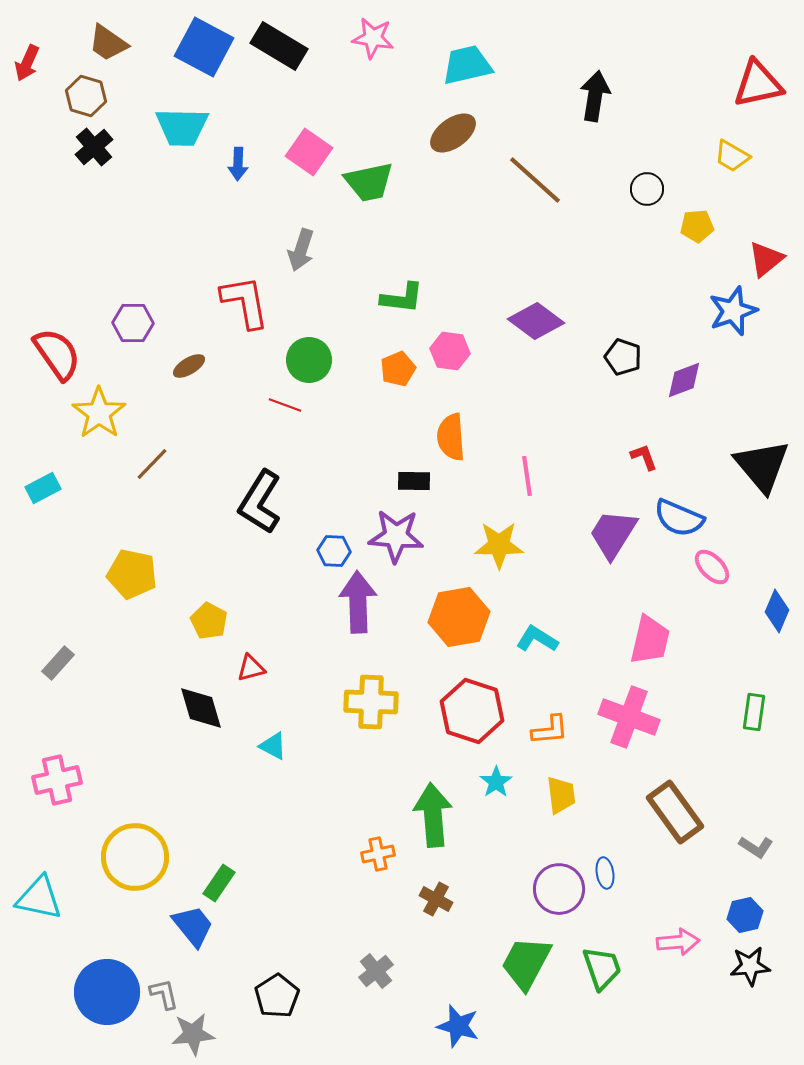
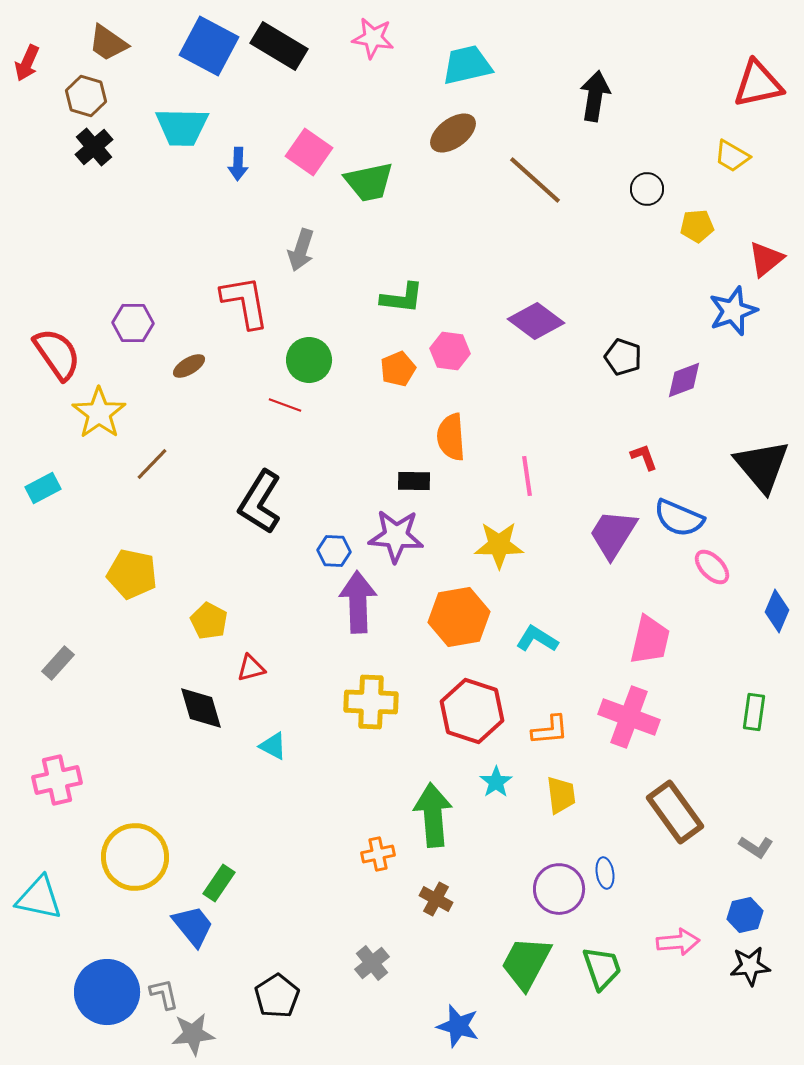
blue square at (204, 47): moved 5 px right, 1 px up
gray cross at (376, 971): moved 4 px left, 8 px up
